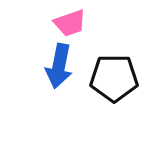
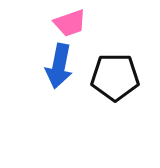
black pentagon: moved 1 px right, 1 px up
